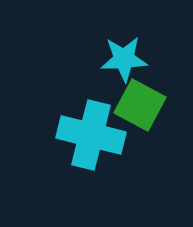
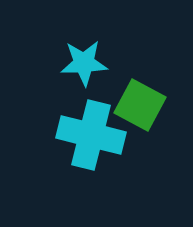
cyan star: moved 40 px left, 4 px down
